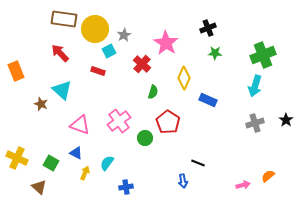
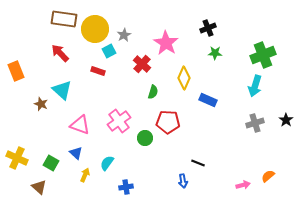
red pentagon: rotated 30 degrees counterclockwise
blue triangle: rotated 16 degrees clockwise
yellow arrow: moved 2 px down
